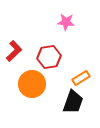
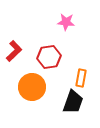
orange rectangle: rotated 48 degrees counterclockwise
orange circle: moved 3 px down
